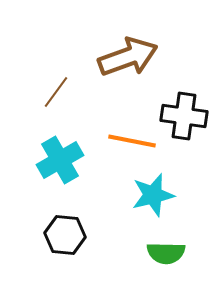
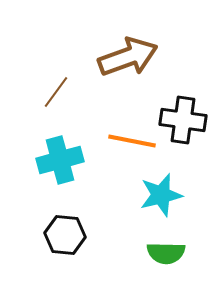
black cross: moved 1 px left, 4 px down
cyan cross: rotated 15 degrees clockwise
cyan star: moved 8 px right
